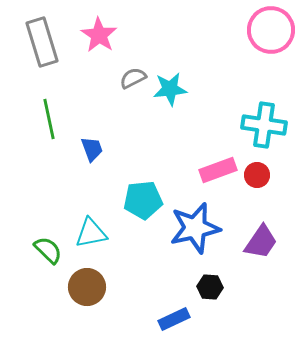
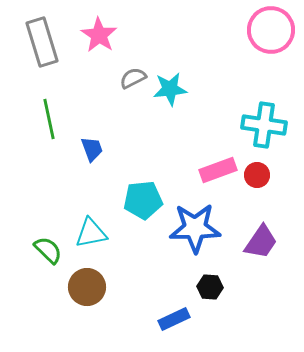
blue star: rotated 12 degrees clockwise
